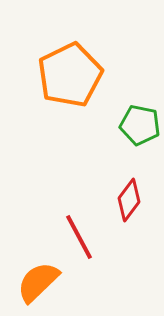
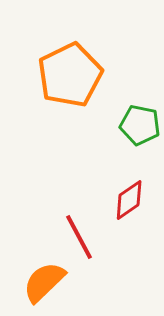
red diamond: rotated 18 degrees clockwise
orange semicircle: moved 6 px right
